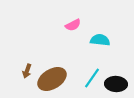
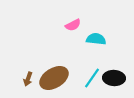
cyan semicircle: moved 4 px left, 1 px up
brown arrow: moved 1 px right, 8 px down
brown ellipse: moved 2 px right, 1 px up
black ellipse: moved 2 px left, 6 px up
